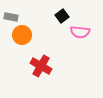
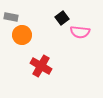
black square: moved 2 px down
